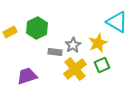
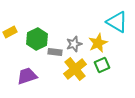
green hexagon: moved 11 px down
gray star: moved 1 px right, 1 px up; rotated 14 degrees clockwise
